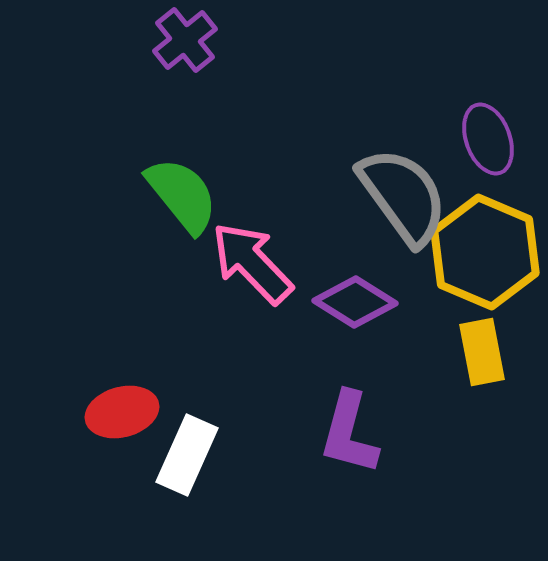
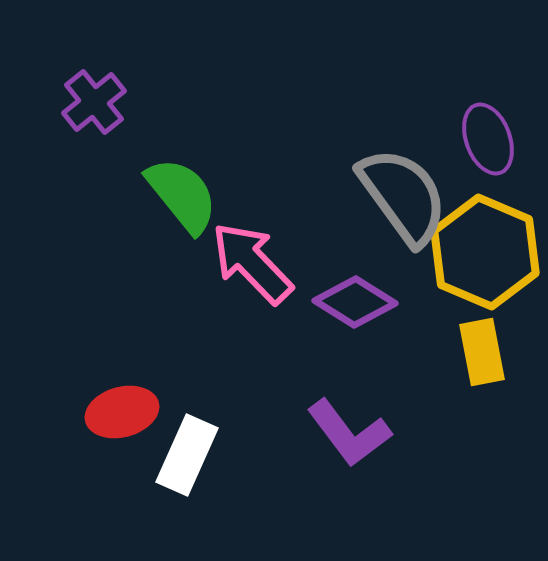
purple cross: moved 91 px left, 62 px down
purple L-shape: rotated 52 degrees counterclockwise
